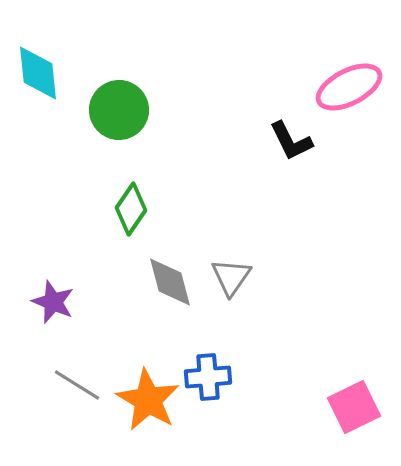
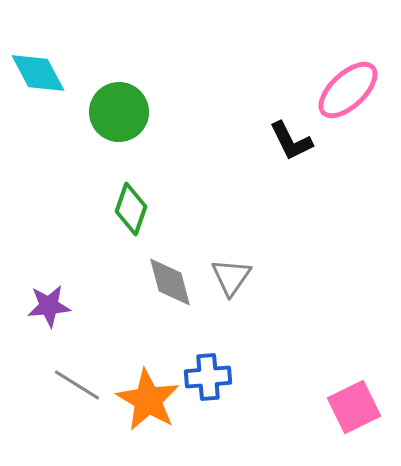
cyan diamond: rotated 22 degrees counterclockwise
pink ellipse: moved 1 px left, 3 px down; rotated 16 degrees counterclockwise
green circle: moved 2 px down
green diamond: rotated 15 degrees counterclockwise
purple star: moved 4 px left, 4 px down; rotated 27 degrees counterclockwise
